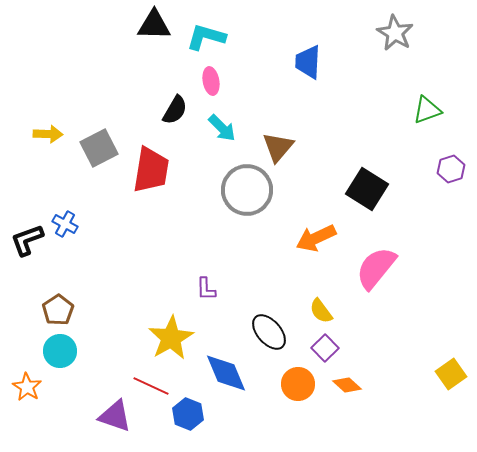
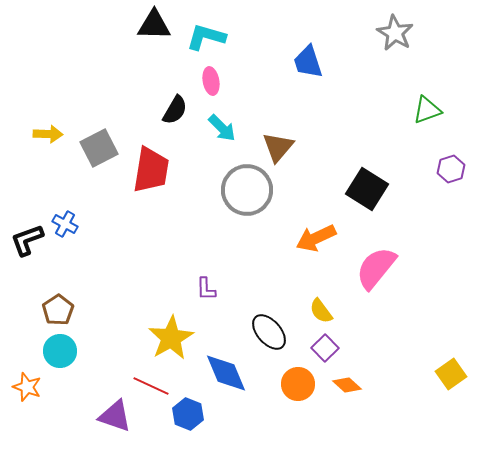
blue trapezoid: rotated 21 degrees counterclockwise
orange star: rotated 12 degrees counterclockwise
